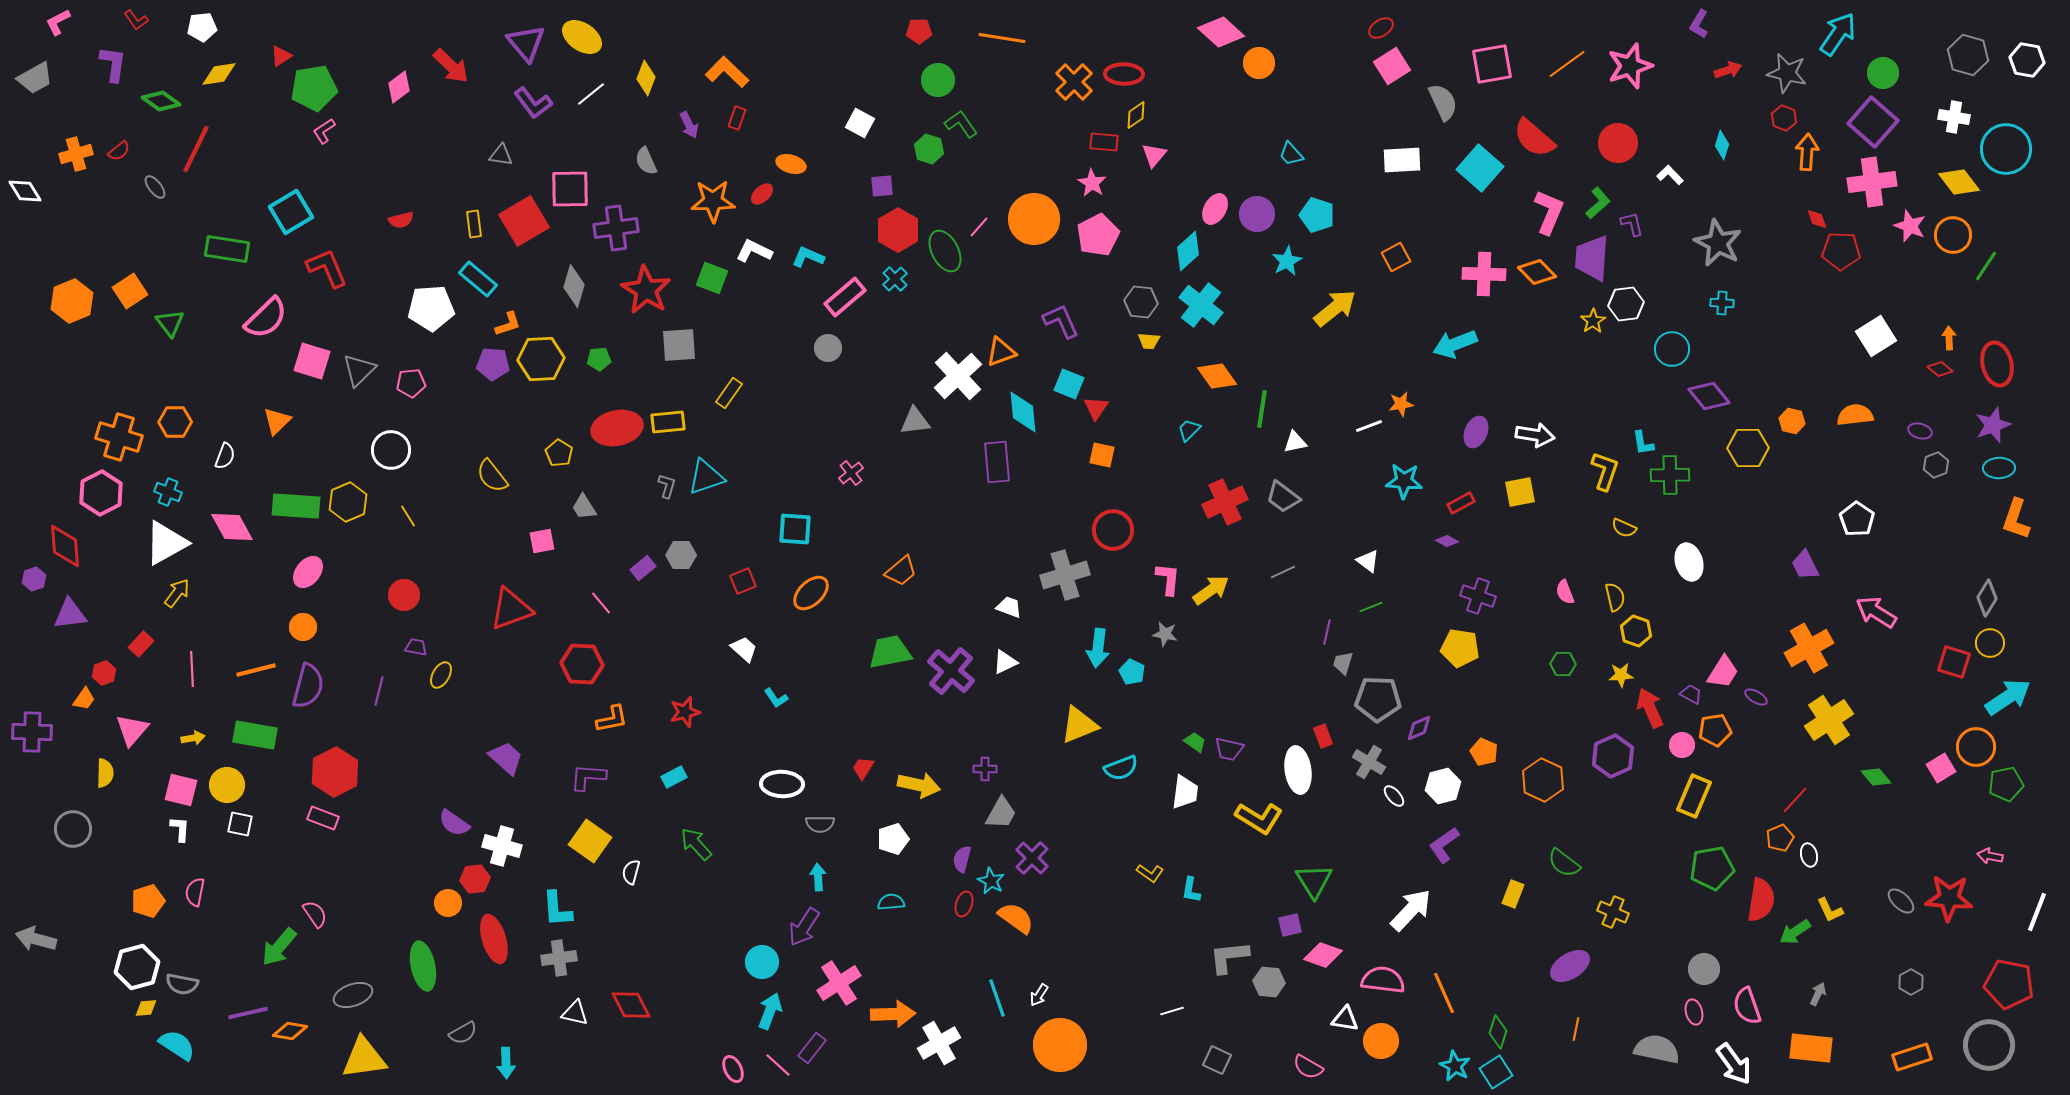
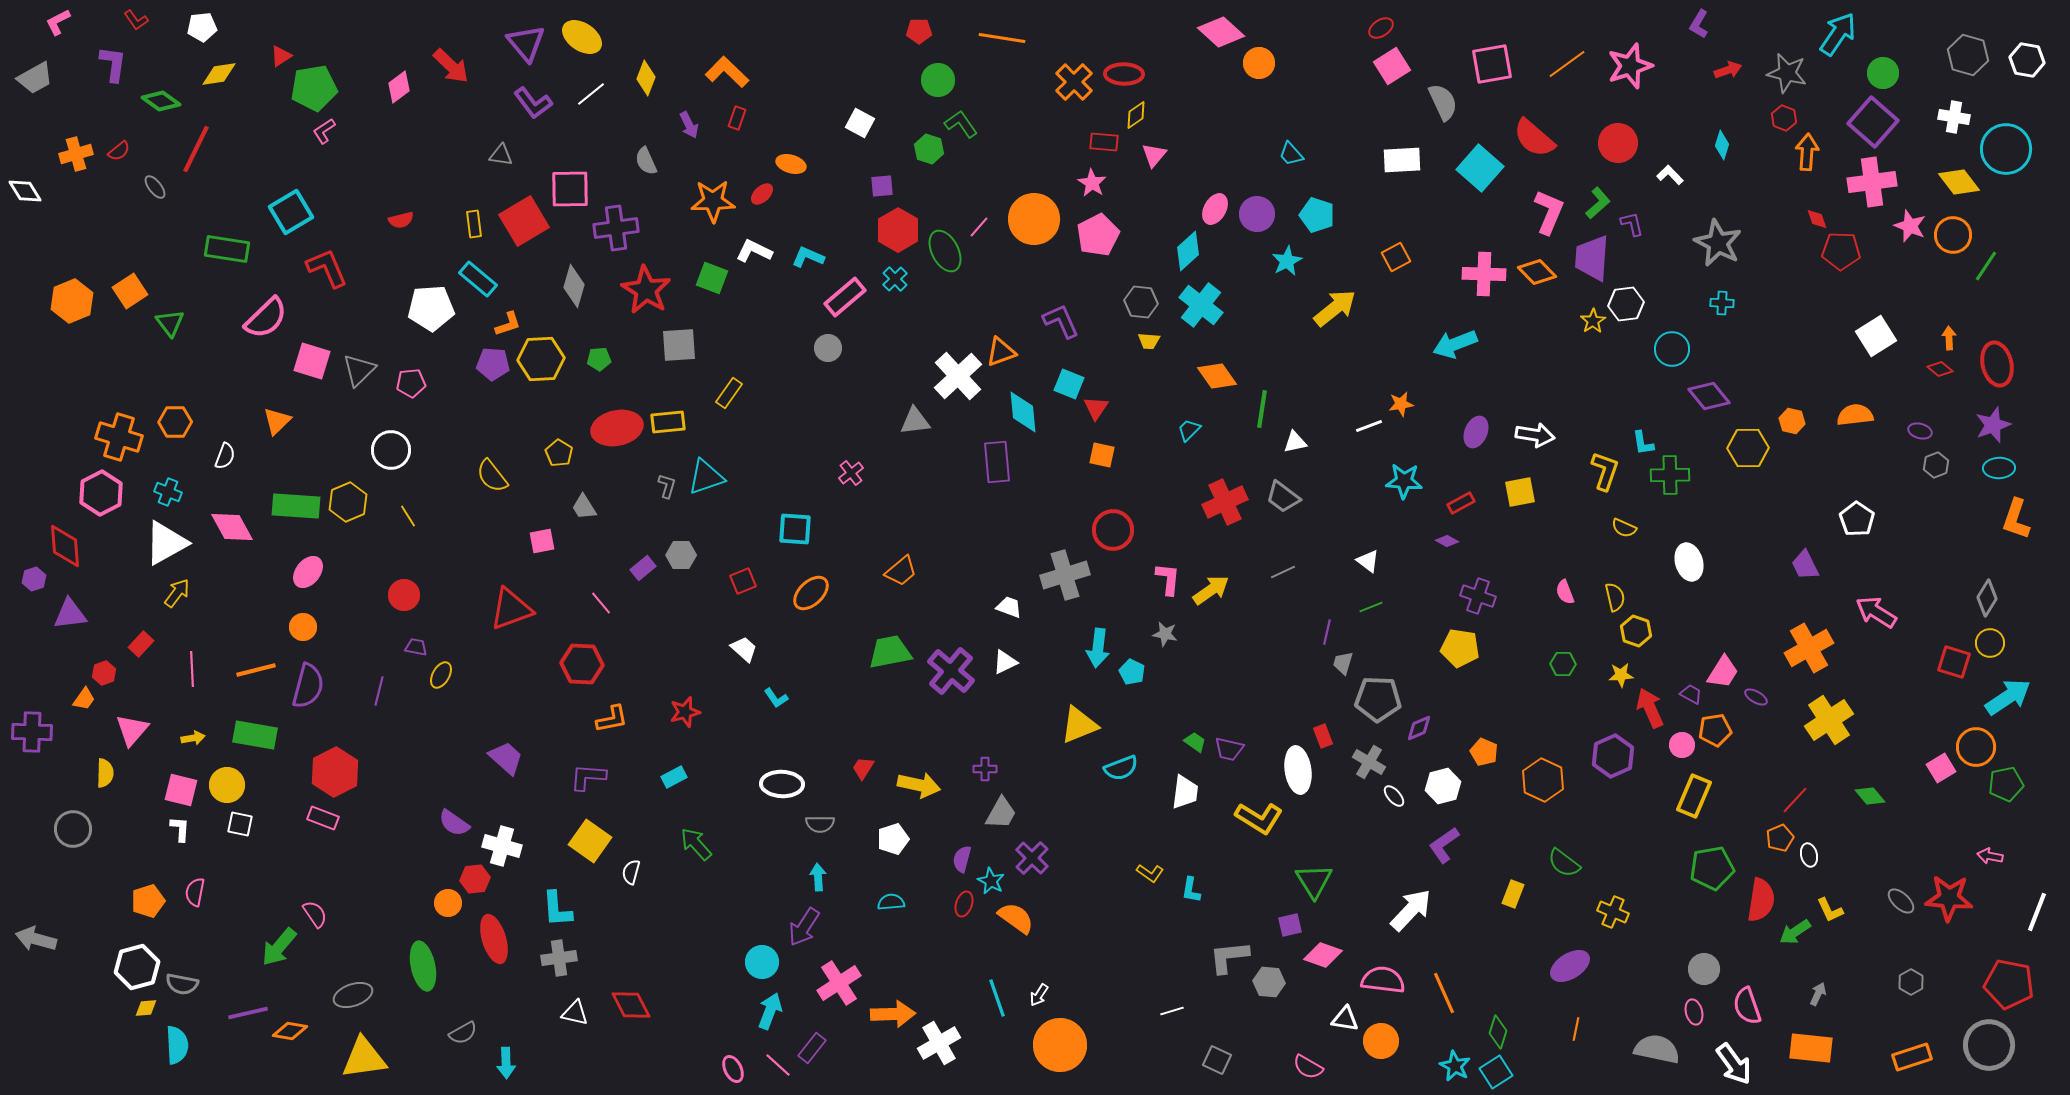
green diamond at (1876, 777): moved 6 px left, 19 px down
cyan semicircle at (177, 1045): rotated 54 degrees clockwise
